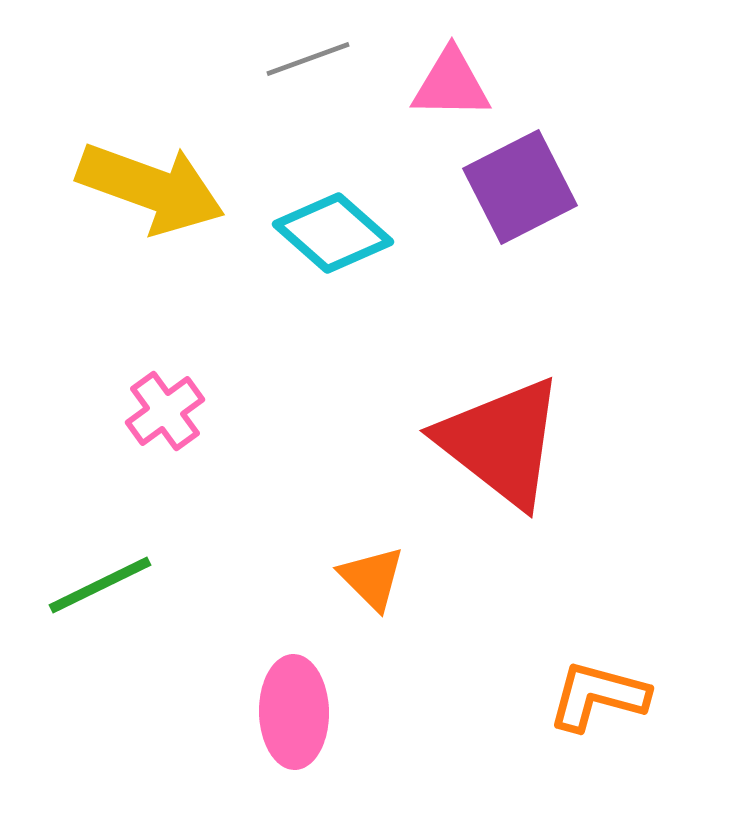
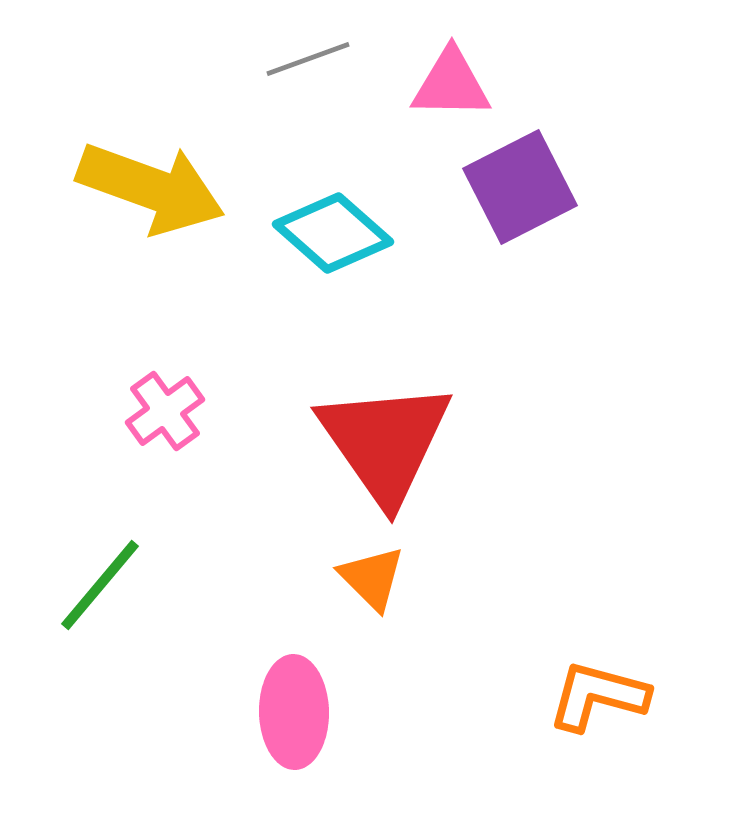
red triangle: moved 116 px left; rotated 17 degrees clockwise
green line: rotated 24 degrees counterclockwise
